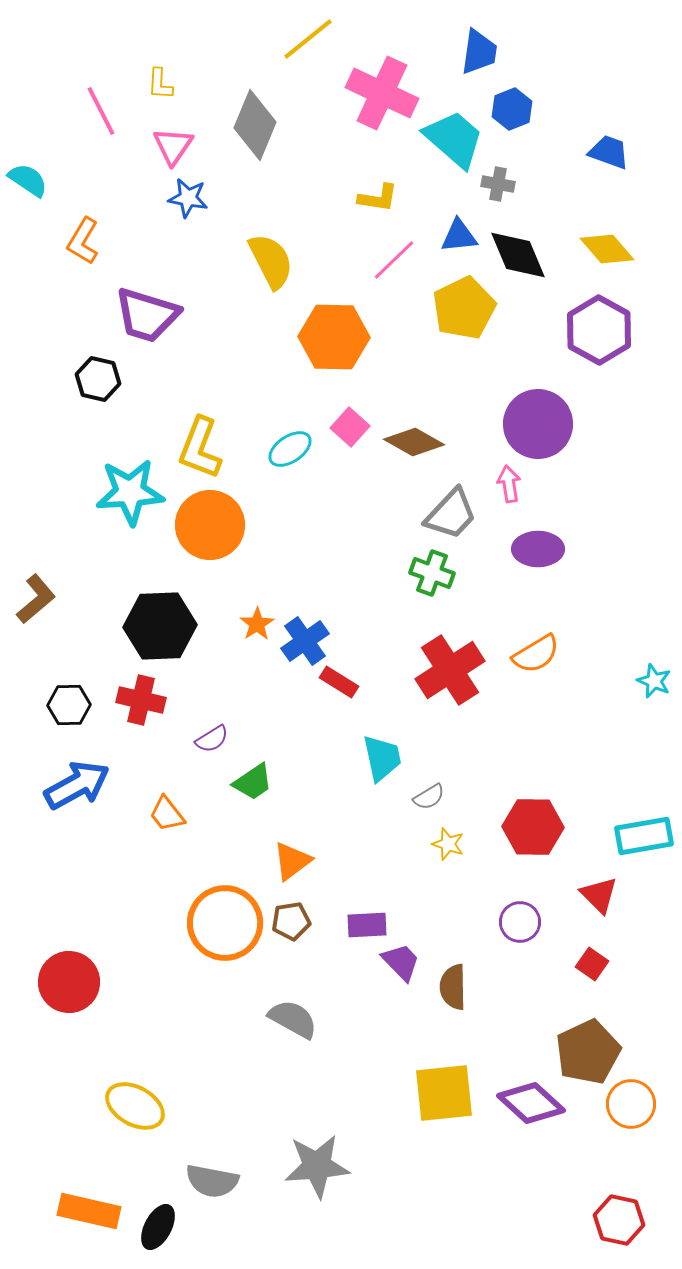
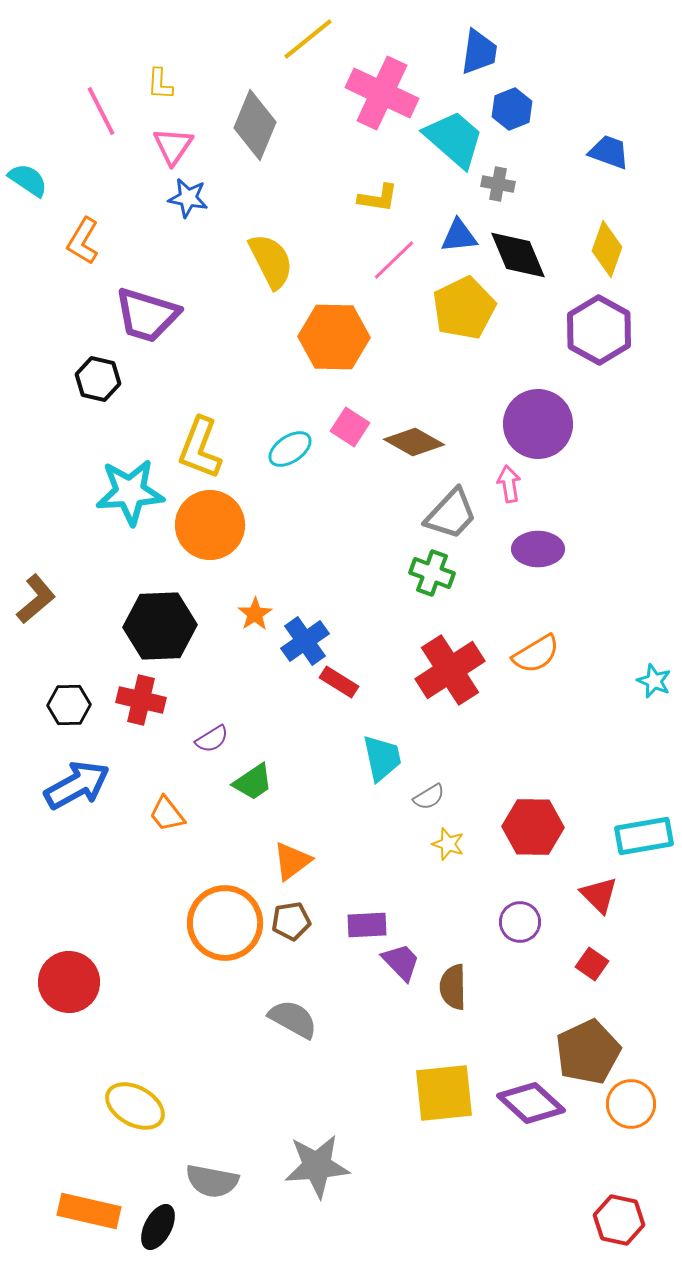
yellow diamond at (607, 249): rotated 60 degrees clockwise
pink square at (350, 427): rotated 9 degrees counterclockwise
orange star at (257, 624): moved 2 px left, 10 px up
